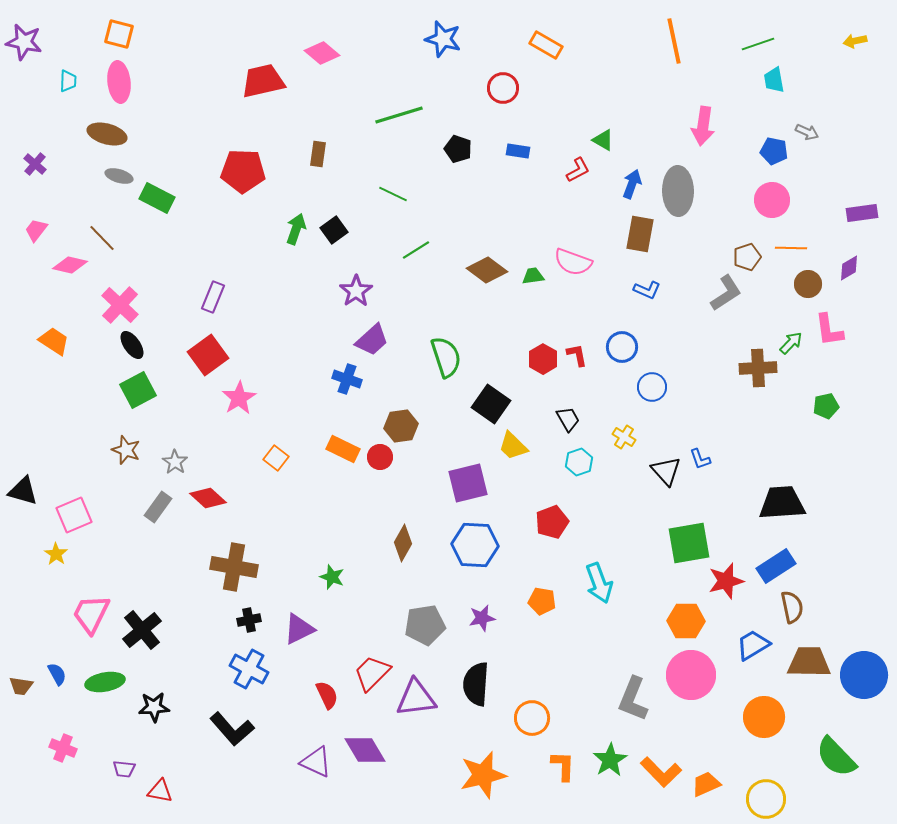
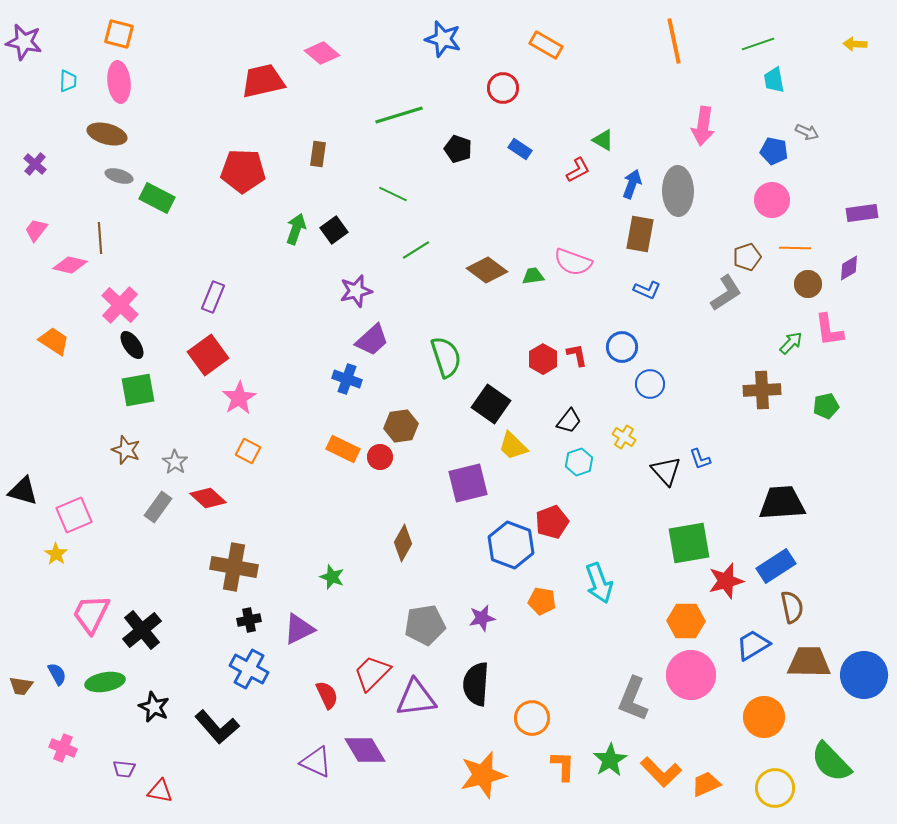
yellow arrow at (855, 41): moved 3 px down; rotated 15 degrees clockwise
blue rectangle at (518, 151): moved 2 px right, 2 px up; rotated 25 degrees clockwise
brown line at (102, 238): moved 2 px left; rotated 40 degrees clockwise
orange line at (791, 248): moved 4 px right
purple star at (356, 291): rotated 20 degrees clockwise
brown cross at (758, 368): moved 4 px right, 22 px down
blue circle at (652, 387): moved 2 px left, 3 px up
green square at (138, 390): rotated 18 degrees clockwise
black trapezoid at (568, 419): moved 1 px right, 2 px down; rotated 68 degrees clockwise
orange square at (276, 458): moved 28 px left, 7 px up; rotated 10 degrees counterclockwise
blue hexagon at (475, 545): moved 36 px right; rotated 18 degrees clockwise
black star at (154, 707): rotated 28 degrees clockwise
black L-shape at (232, 729): moved 15 px left, 2 px up
green semicircle at (836, 757): moved 5 px left, 5 px down
yellow circle at (766, 799): moved 9 px right, 11 px up
